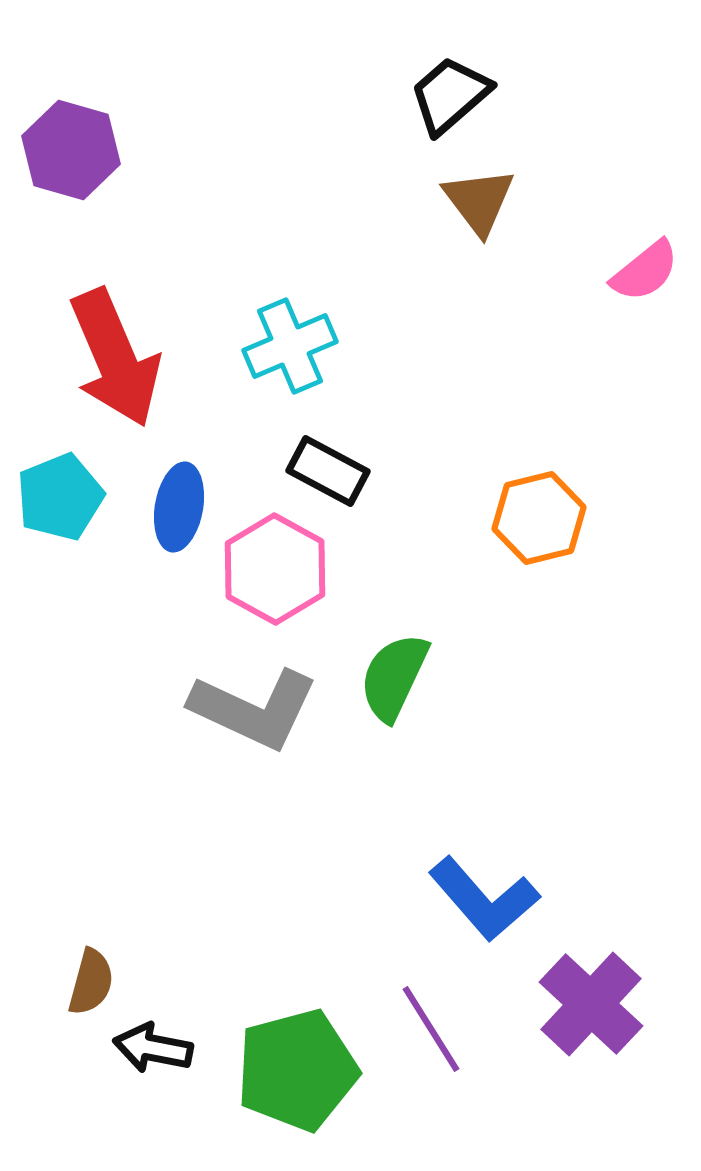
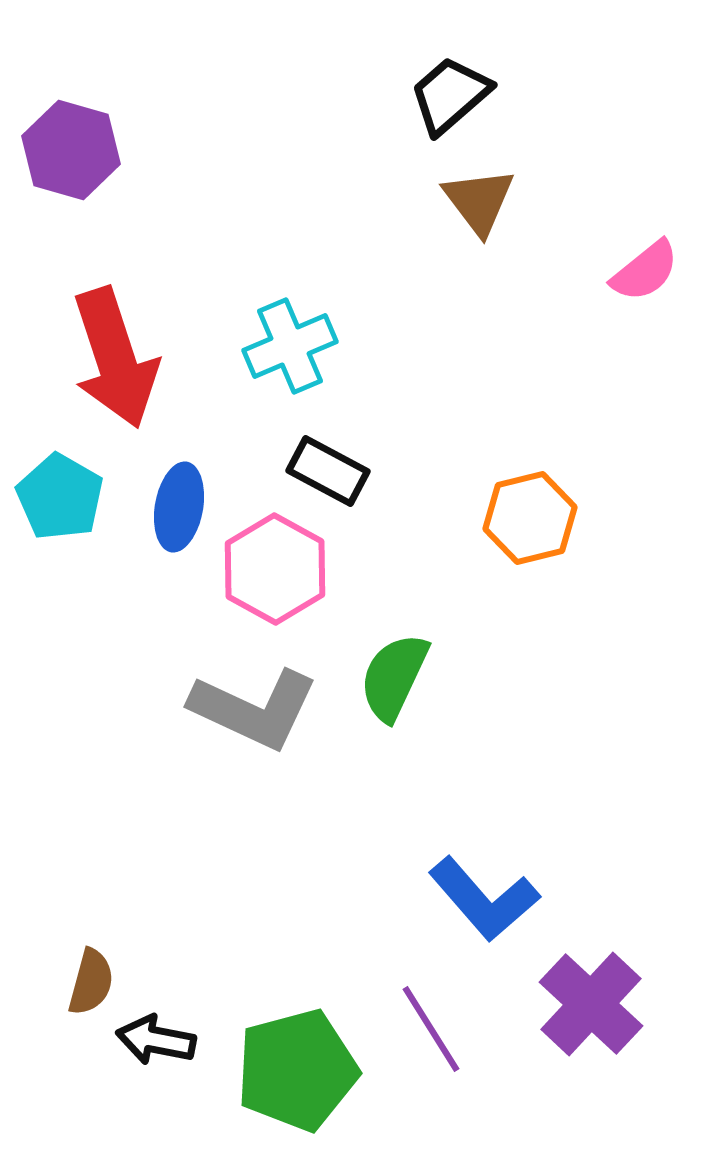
red arrow: rotated 5 degrees clockwise
cyan pentagon: rotated 20 degrees counterclockwise
orange hexagon: moved 9 px left
black arrow: moved 3 px right, 8 px up
